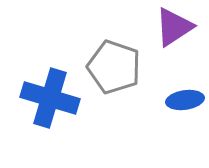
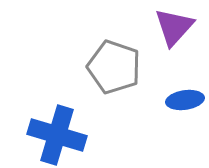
purple triangle: rotated 15 degrees counterclockwise
blue cross: moved 7 px right, 37 px down
